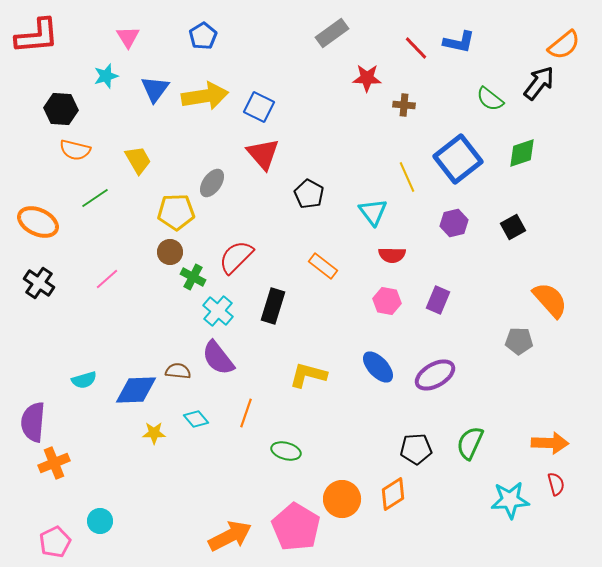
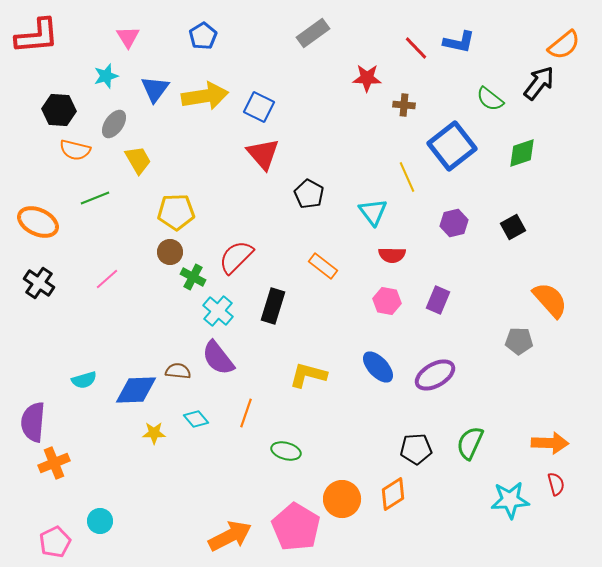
gray rectangle at (332, 33): moved 19 px left
black hexagon at (61, 109): moved 2 px left, 1 px down
blue square at (458, 159): moved 6 px left, 13 px up
gray ellipse at (212, 183): moved 98 px left, 59 px up
green line at (95, 198): rotated 12 degrees clockwise
